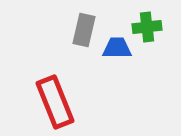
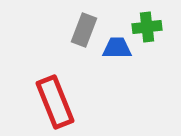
gray rectangle: rotated 8 degrees clockwise
